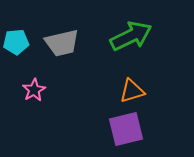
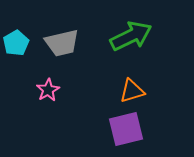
cyan pentagon: moved 1 px down; rotated 25 degrees counterclockwise
pink star: moved 14 px right
